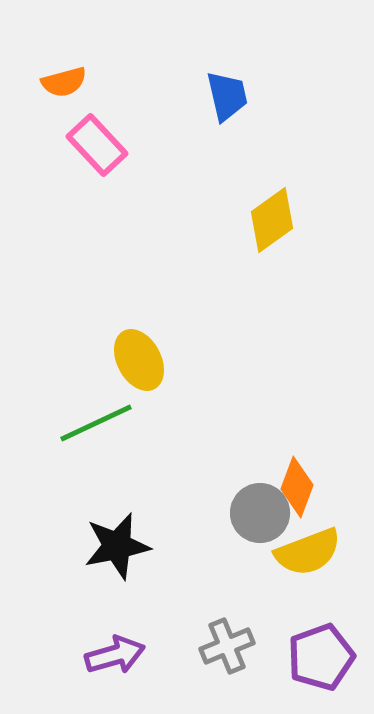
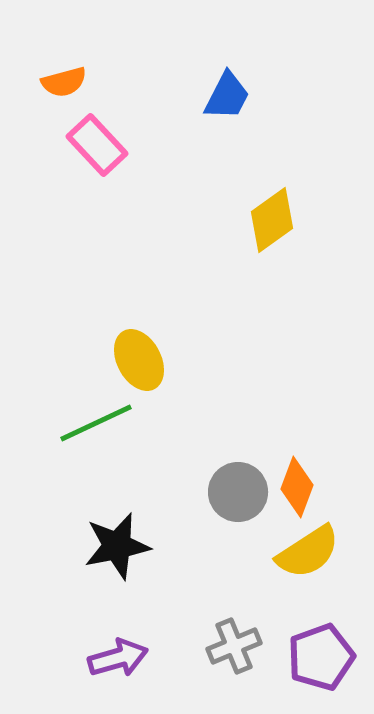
blue trapezoid: rotated 40 degrees clockwise
gray circle: moved 22 px left, 21 px up
yellow semicircle: rotated 12 degrees counterclockwise
gray cross: moved 7 px right
purple arrow: moved 3 px right, 3 px down
